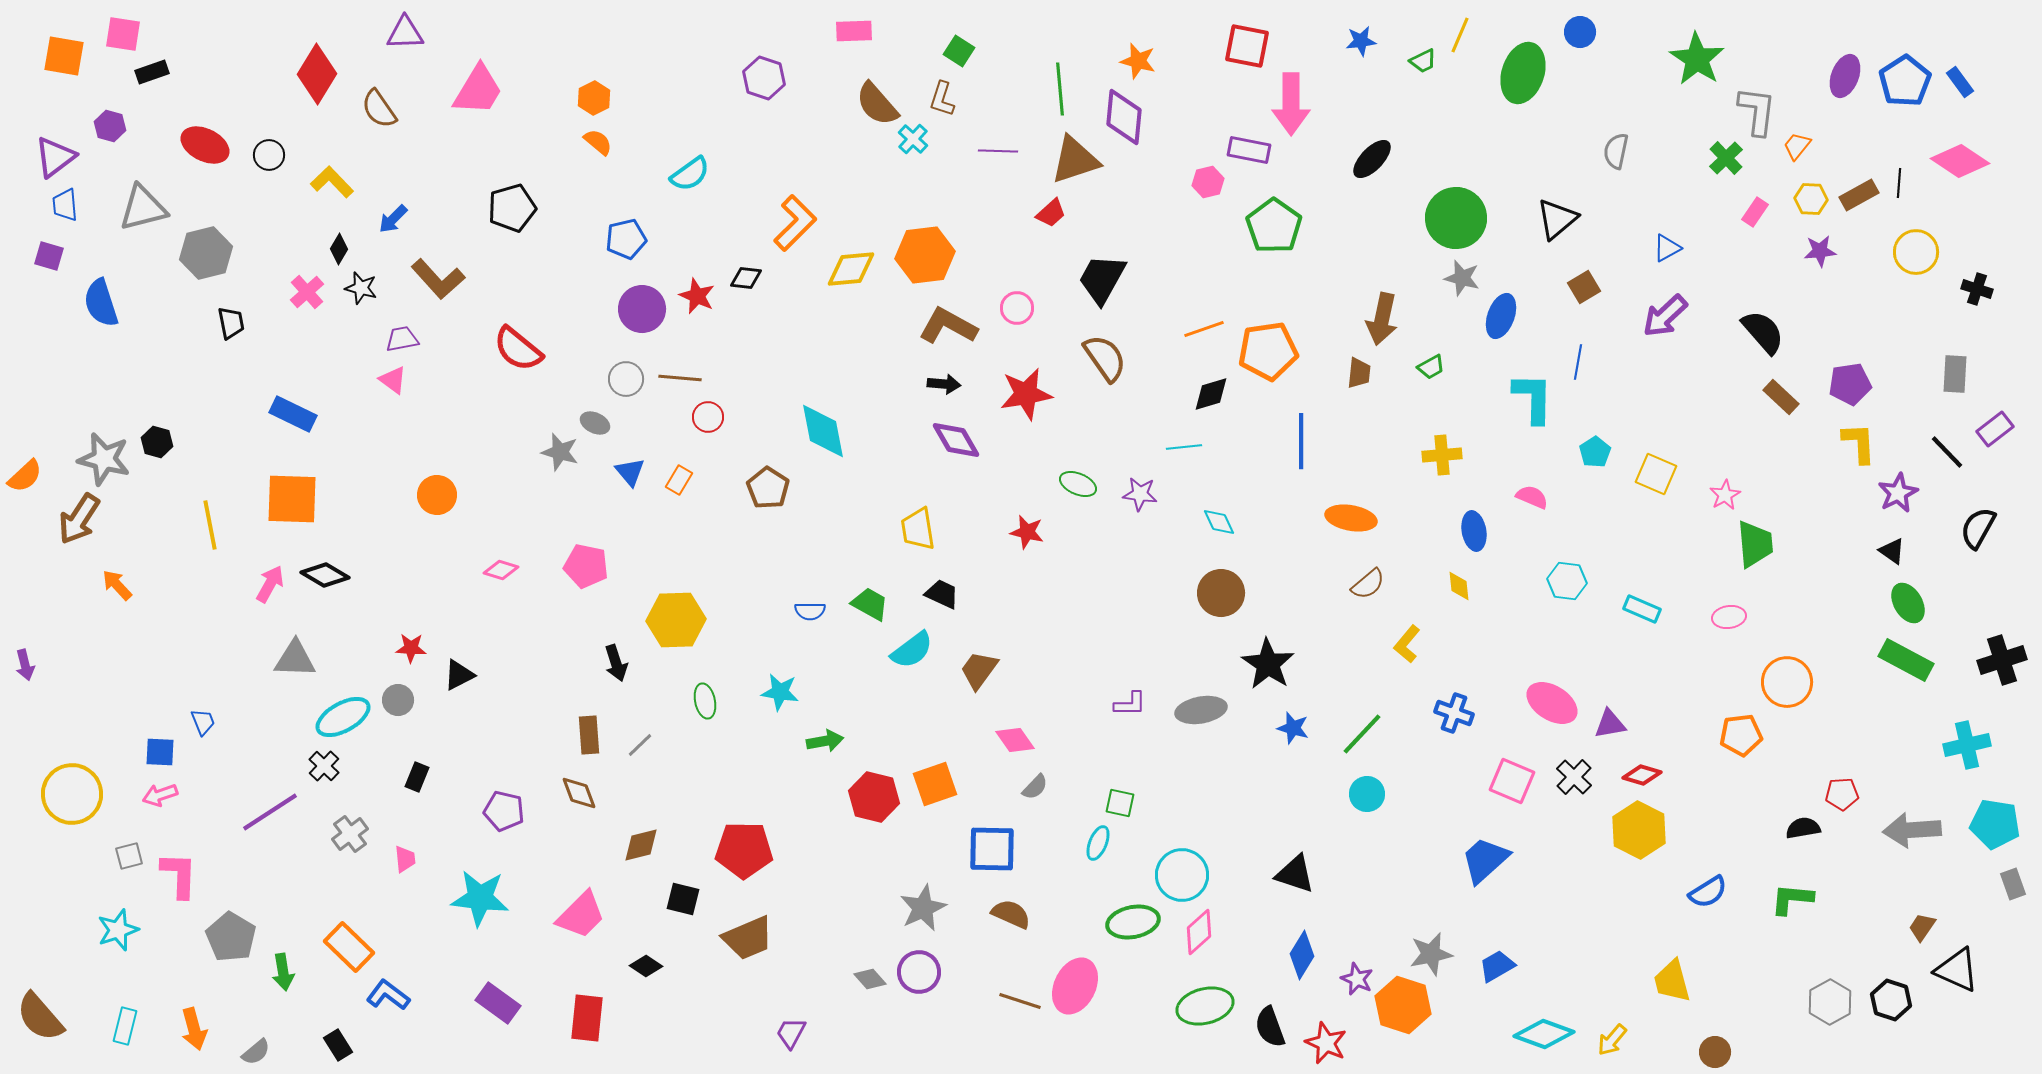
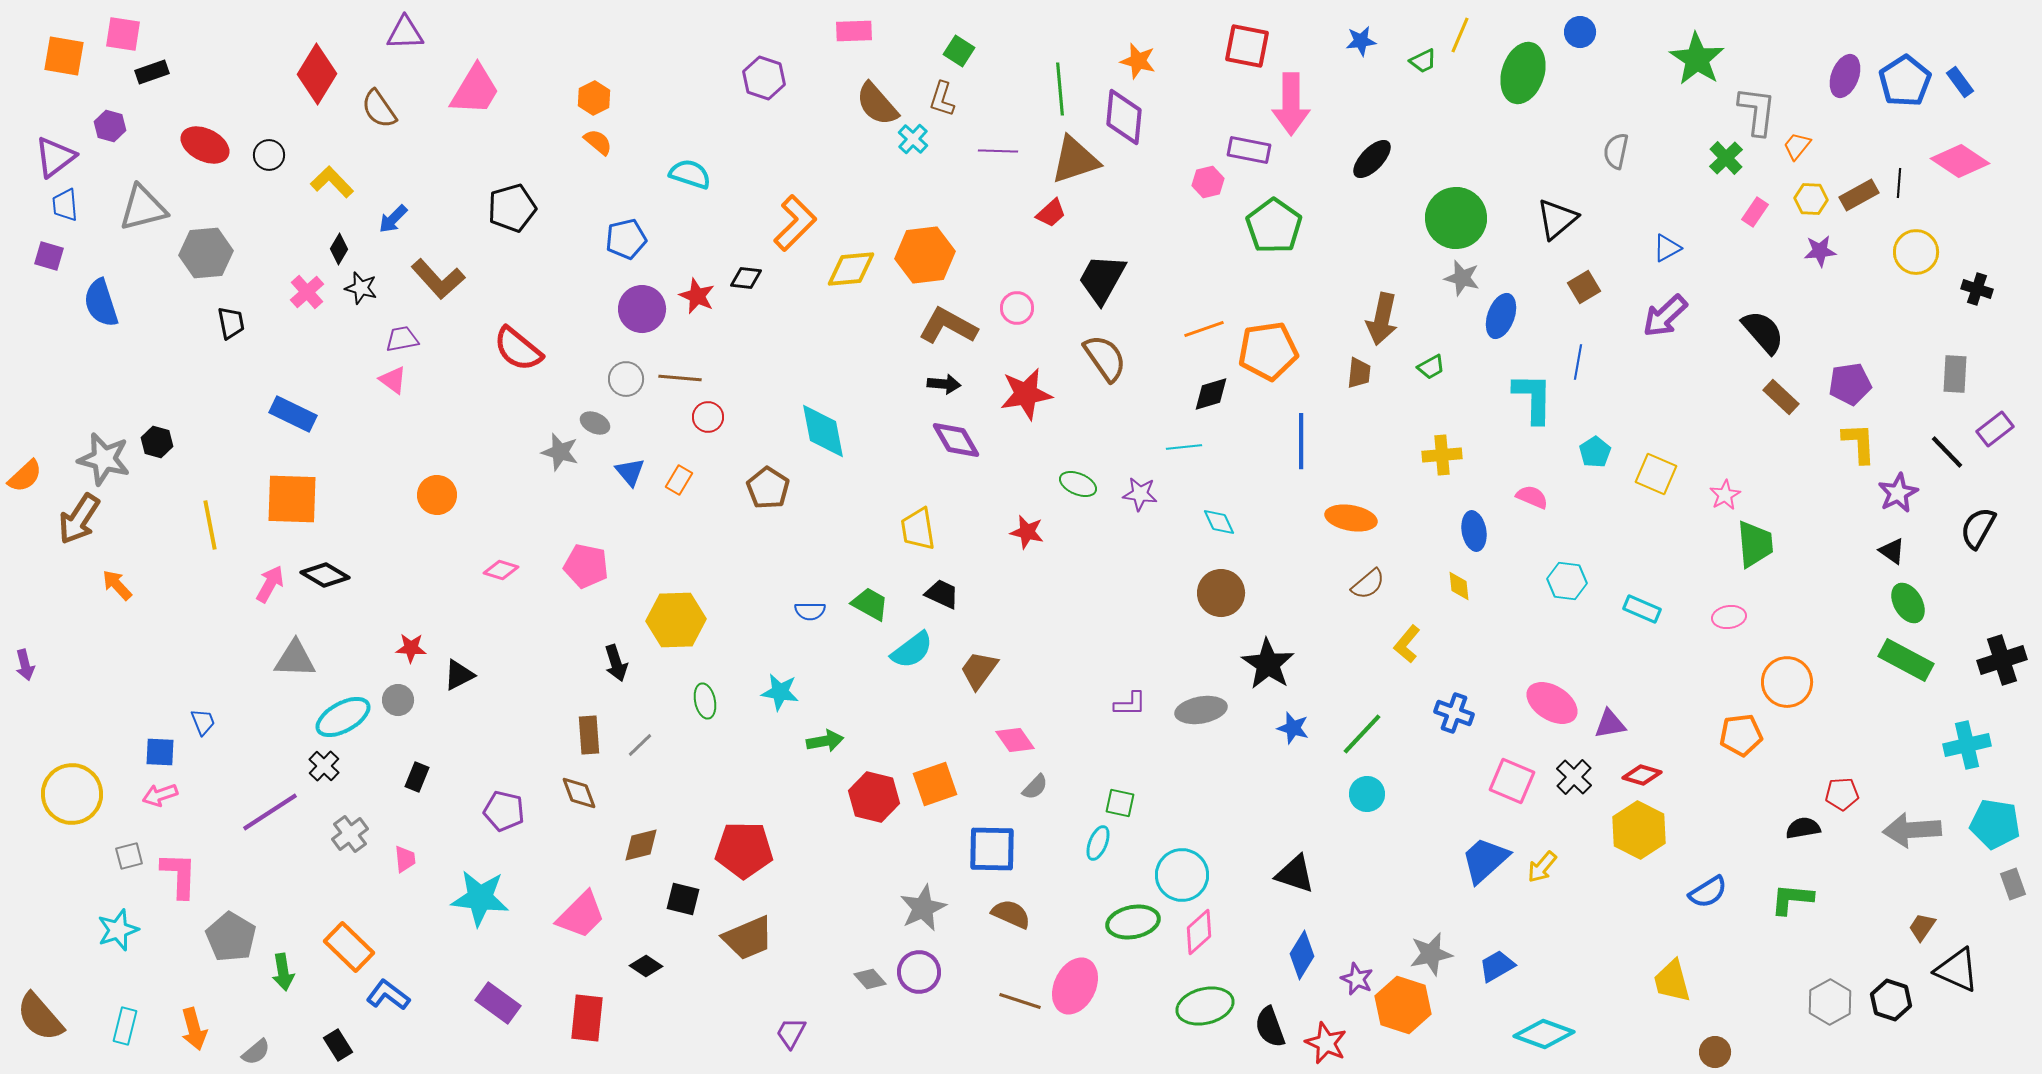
pink trapezoid at (478, 90): moved 3 px left
cyan semicircle at (690, 174): rotated 126 degrees counterclockwise
gray hexagon at (206, 253): rotated 9 degrees clockwise
yellow arrow at (1612, 1040): moved 70 px left, 173 px up
